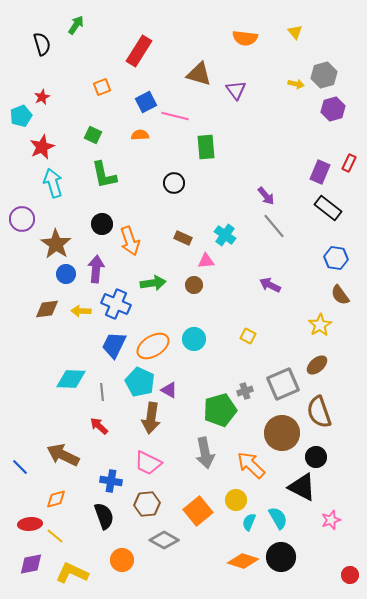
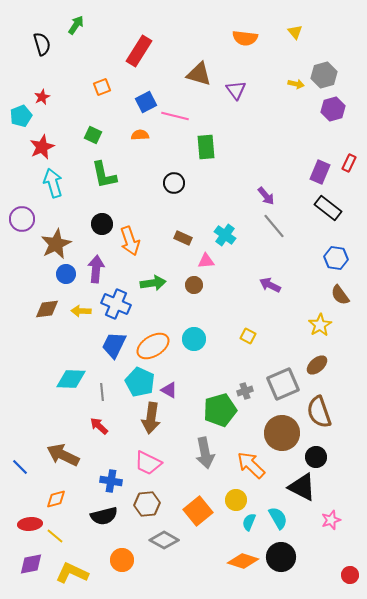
brown star at (56, 244): rotated 12 degrees clockwise
black semicircle at (104, 516): rotated 96 degrees clockwise
